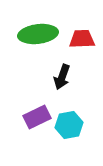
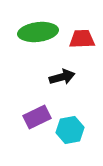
green ellipse: moved 2 px up
black arrow: rotated 125 degrees counterclockwise
cyan hexagon: moved 1 px right, 5 px down
